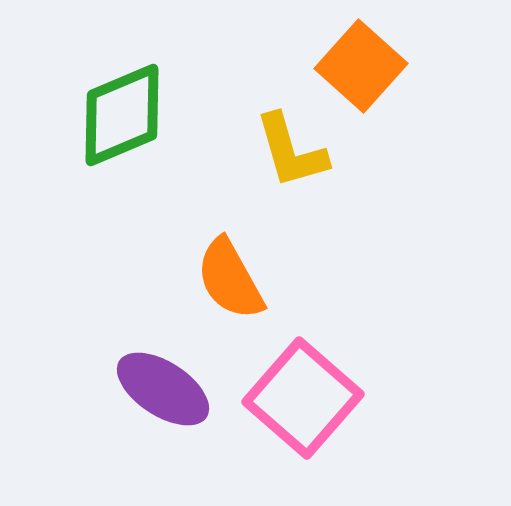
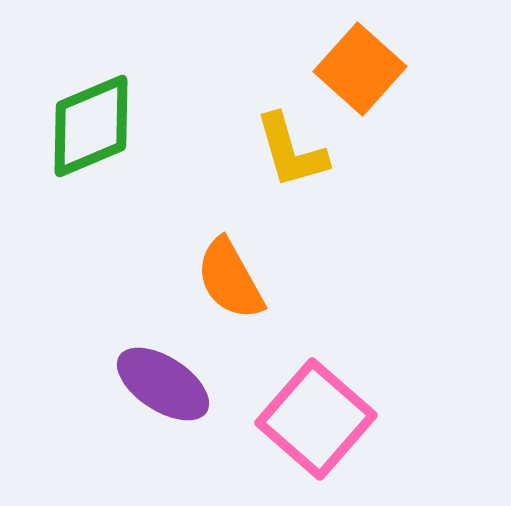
orange square: moved 1 px left, 3 px down
green diamond: moved 31 px left, 11 px down
purple ellipse: moved 5 px up
pink square: moved 13 px right, 21 px down
